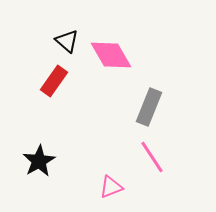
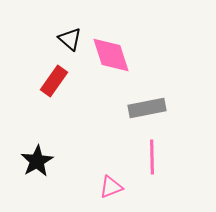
black triangle: moved 3 px right, 2 px up
pink diamond: rotated 12 degrees clockwise
gray rectangle: moved 2 px left, 1 px down; rotated 57 degrees clockwise
pink line: rotated 32 degrees clockwise
black star: moved 2 px left
